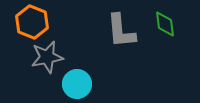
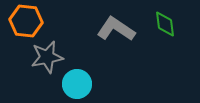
orange hexagon: moved 6 px left, 1 px up; rotated 16 degrees counterclockwise
gray L-shape: moved 5 px left, 2 px up; rotated 129 degrees clockwise
